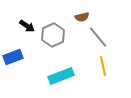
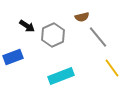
yellow line: moved 9 px right, 2 px down; rotated 24 degrees counterclockwise
